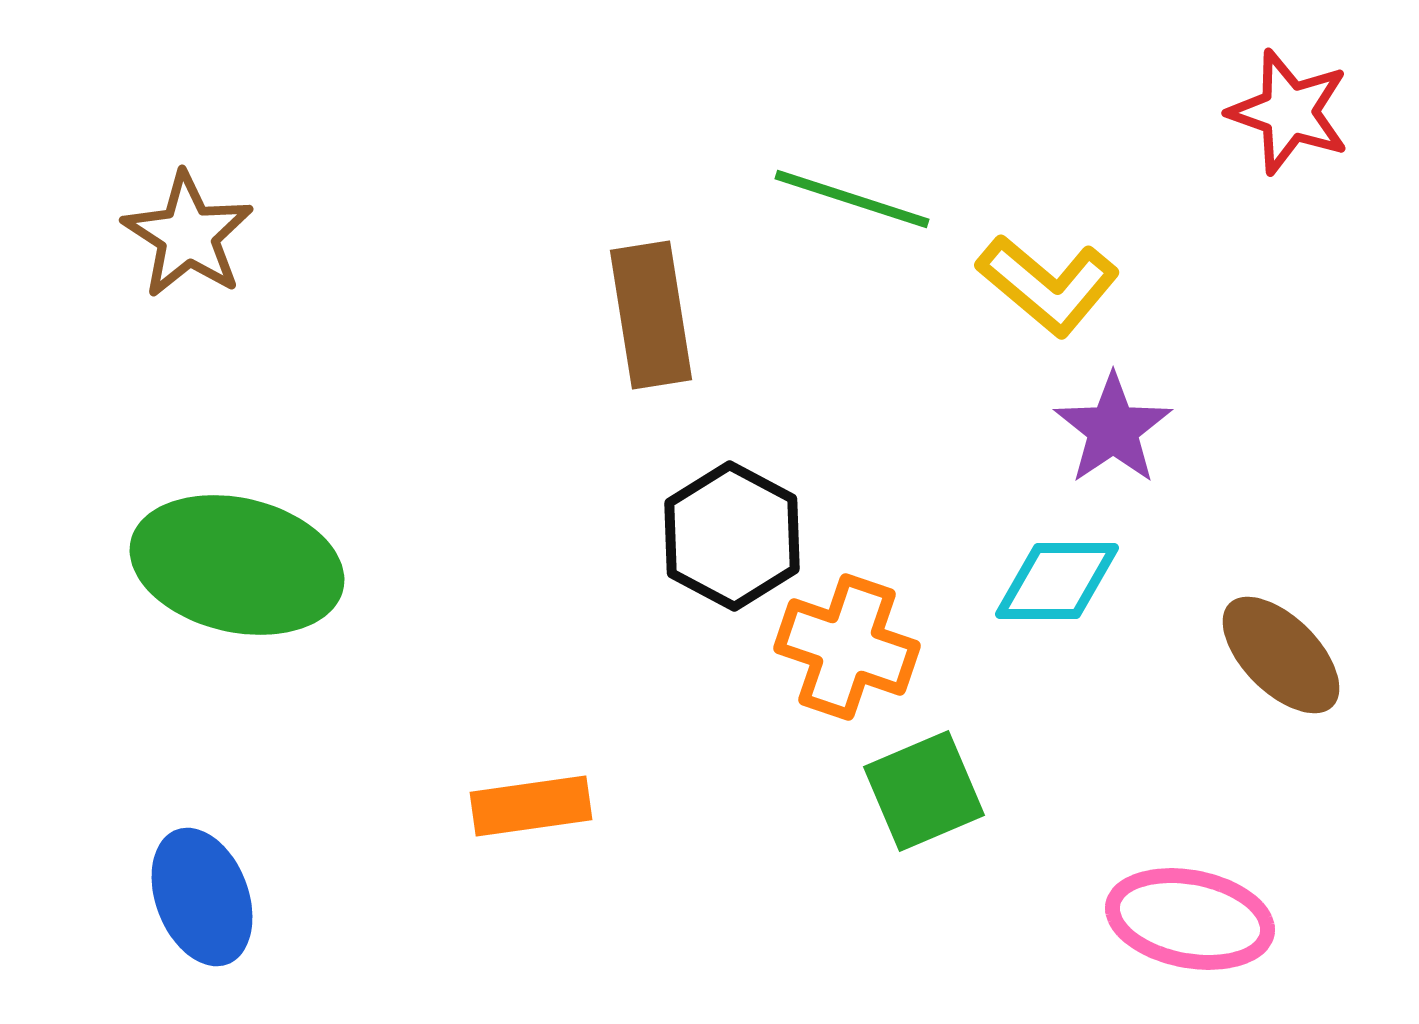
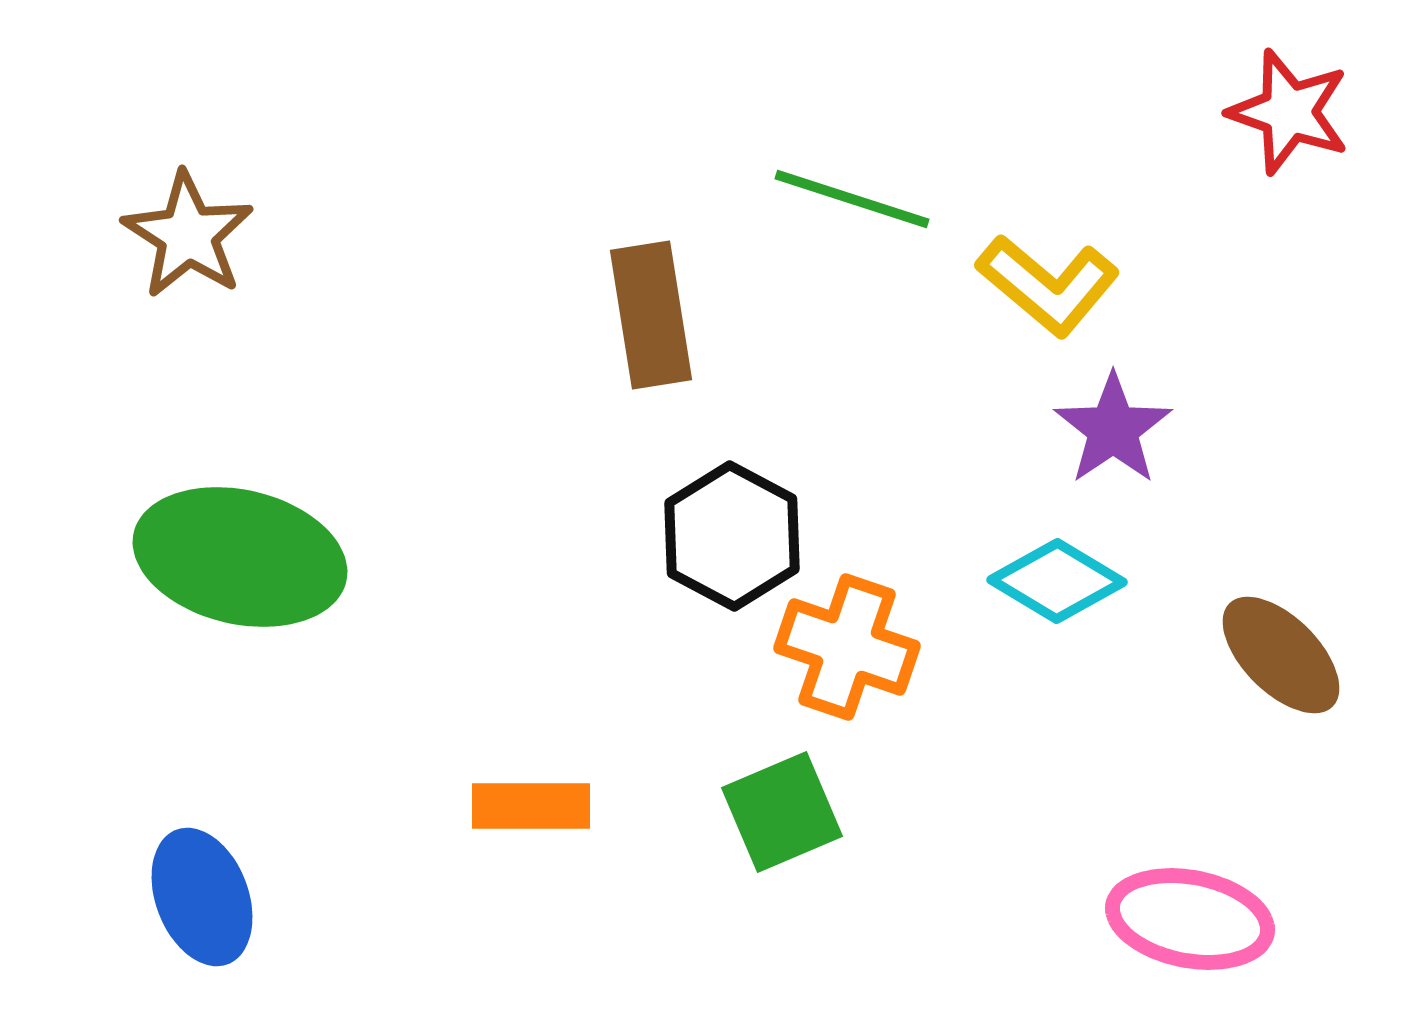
green ellipse: moved 3 px right, 8 px up
cyan diamond: rotated 31 degrees clockwise
green square: moved 142 px left, 21 px down
orange rectangle: rotated 8 degrees clockwise
